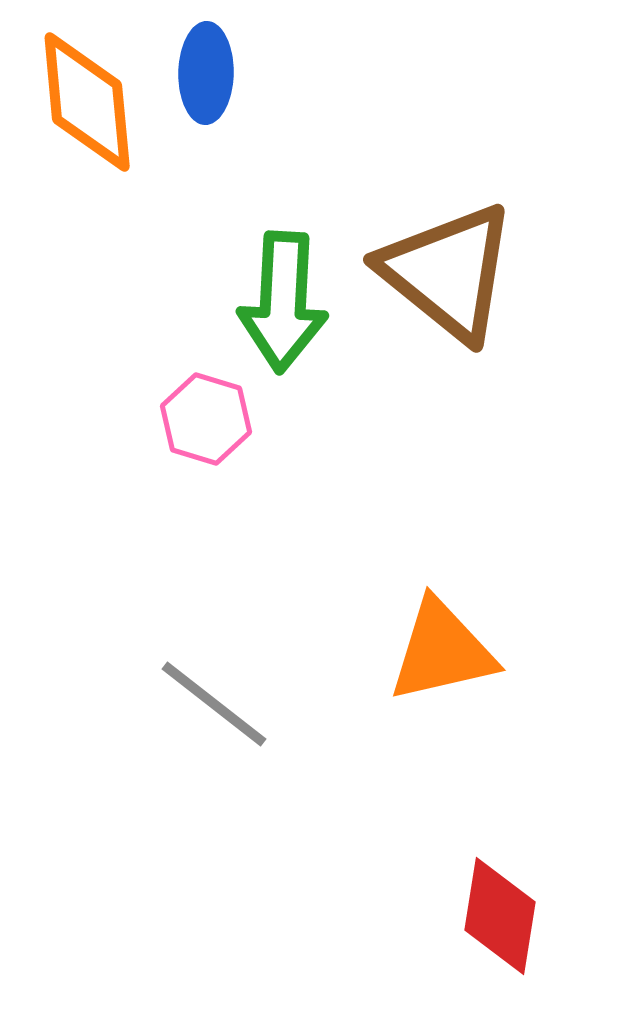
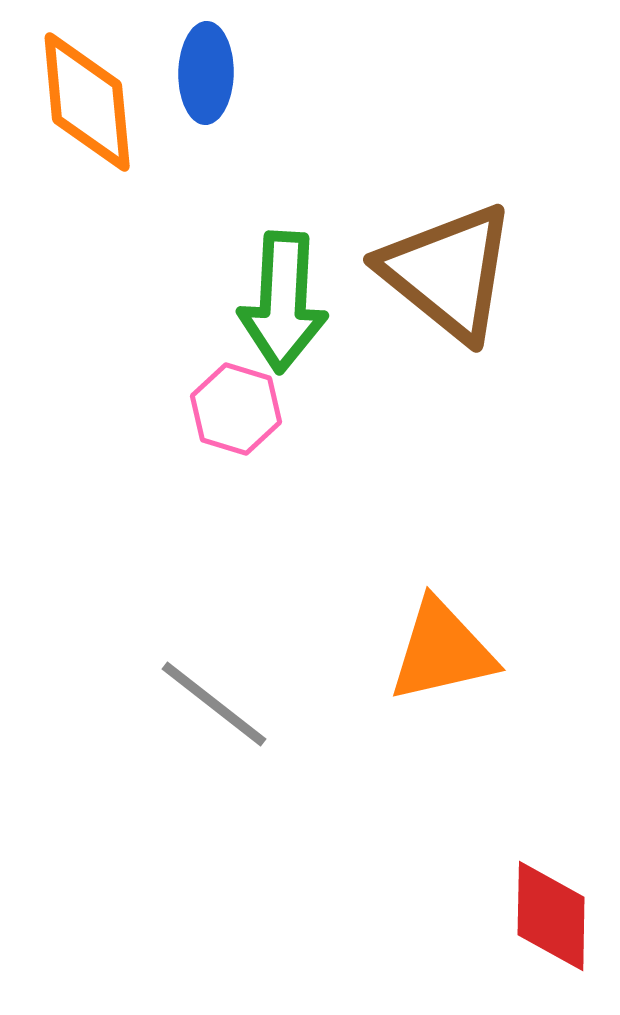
pink hexagon: moved 30 px right, 10 px up
red diamond: moved 51 px right; rotated 8 degrees counterclockwise
